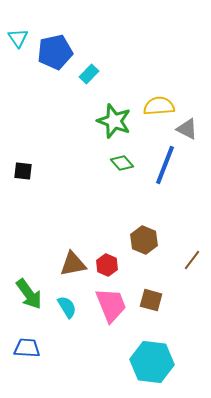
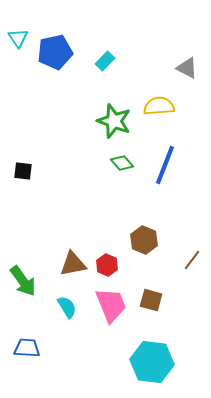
cyan rectangle: moved 16 px right, 13 px up
gray triangle: moved 61 px up
green arrow: moved 6 px left, 13 px up
